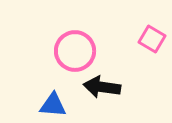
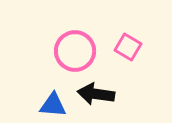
pink square: moved 24 px left, 8 px down
black arrow: moved 6 px left, 7 px down
